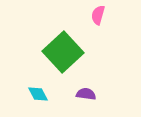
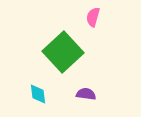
pink semicircle: moved 5 px left, 2 px down
cyan diamond: rotated 20 degrees clockwise
